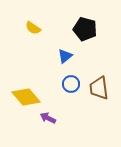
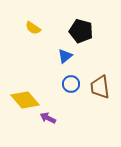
black pentagon: moved 4 px left, 2 px down
brown trapezoid: moved 1 px right, 1 px up
yellow diamond: moved 1 px left, 3 px down
